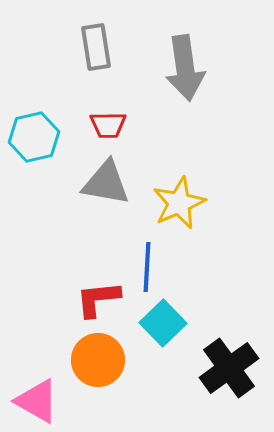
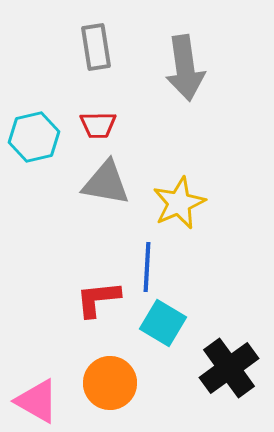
red trapezoid: moved 10 px left
cyan square: rotated 15 degrees counterclockwise
orange circle: moved 12 px right, 23 px down
